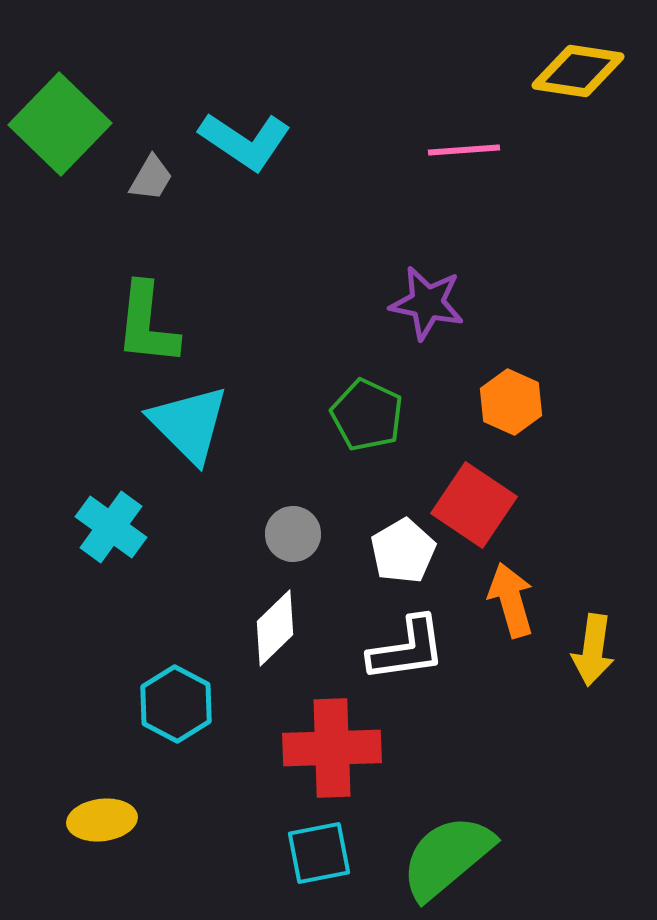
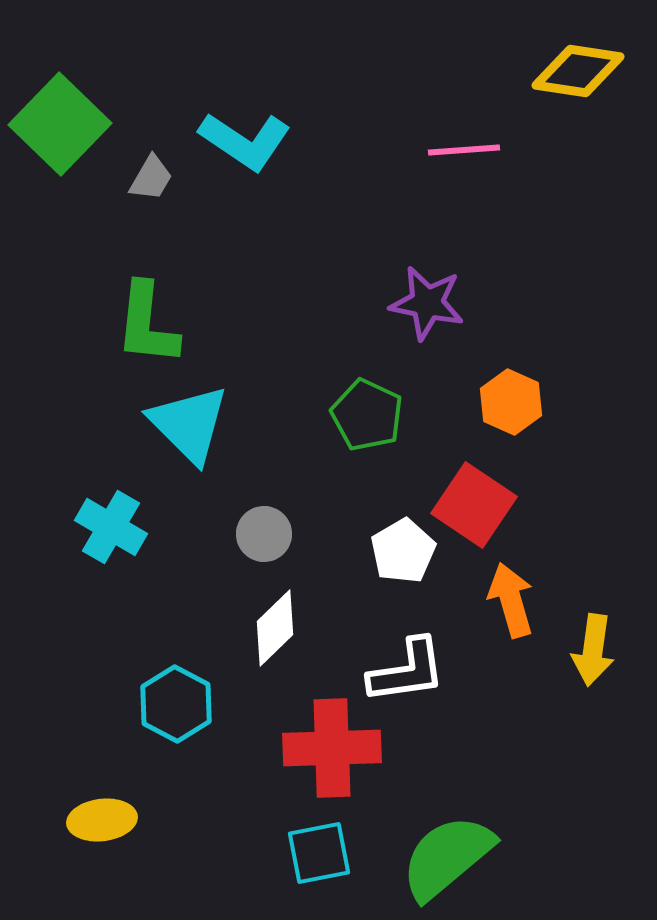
cyan cross: rotated 6 degrees counterclockwise
gray circle: moved 29 px left
white L-shape: moved 22 px down
